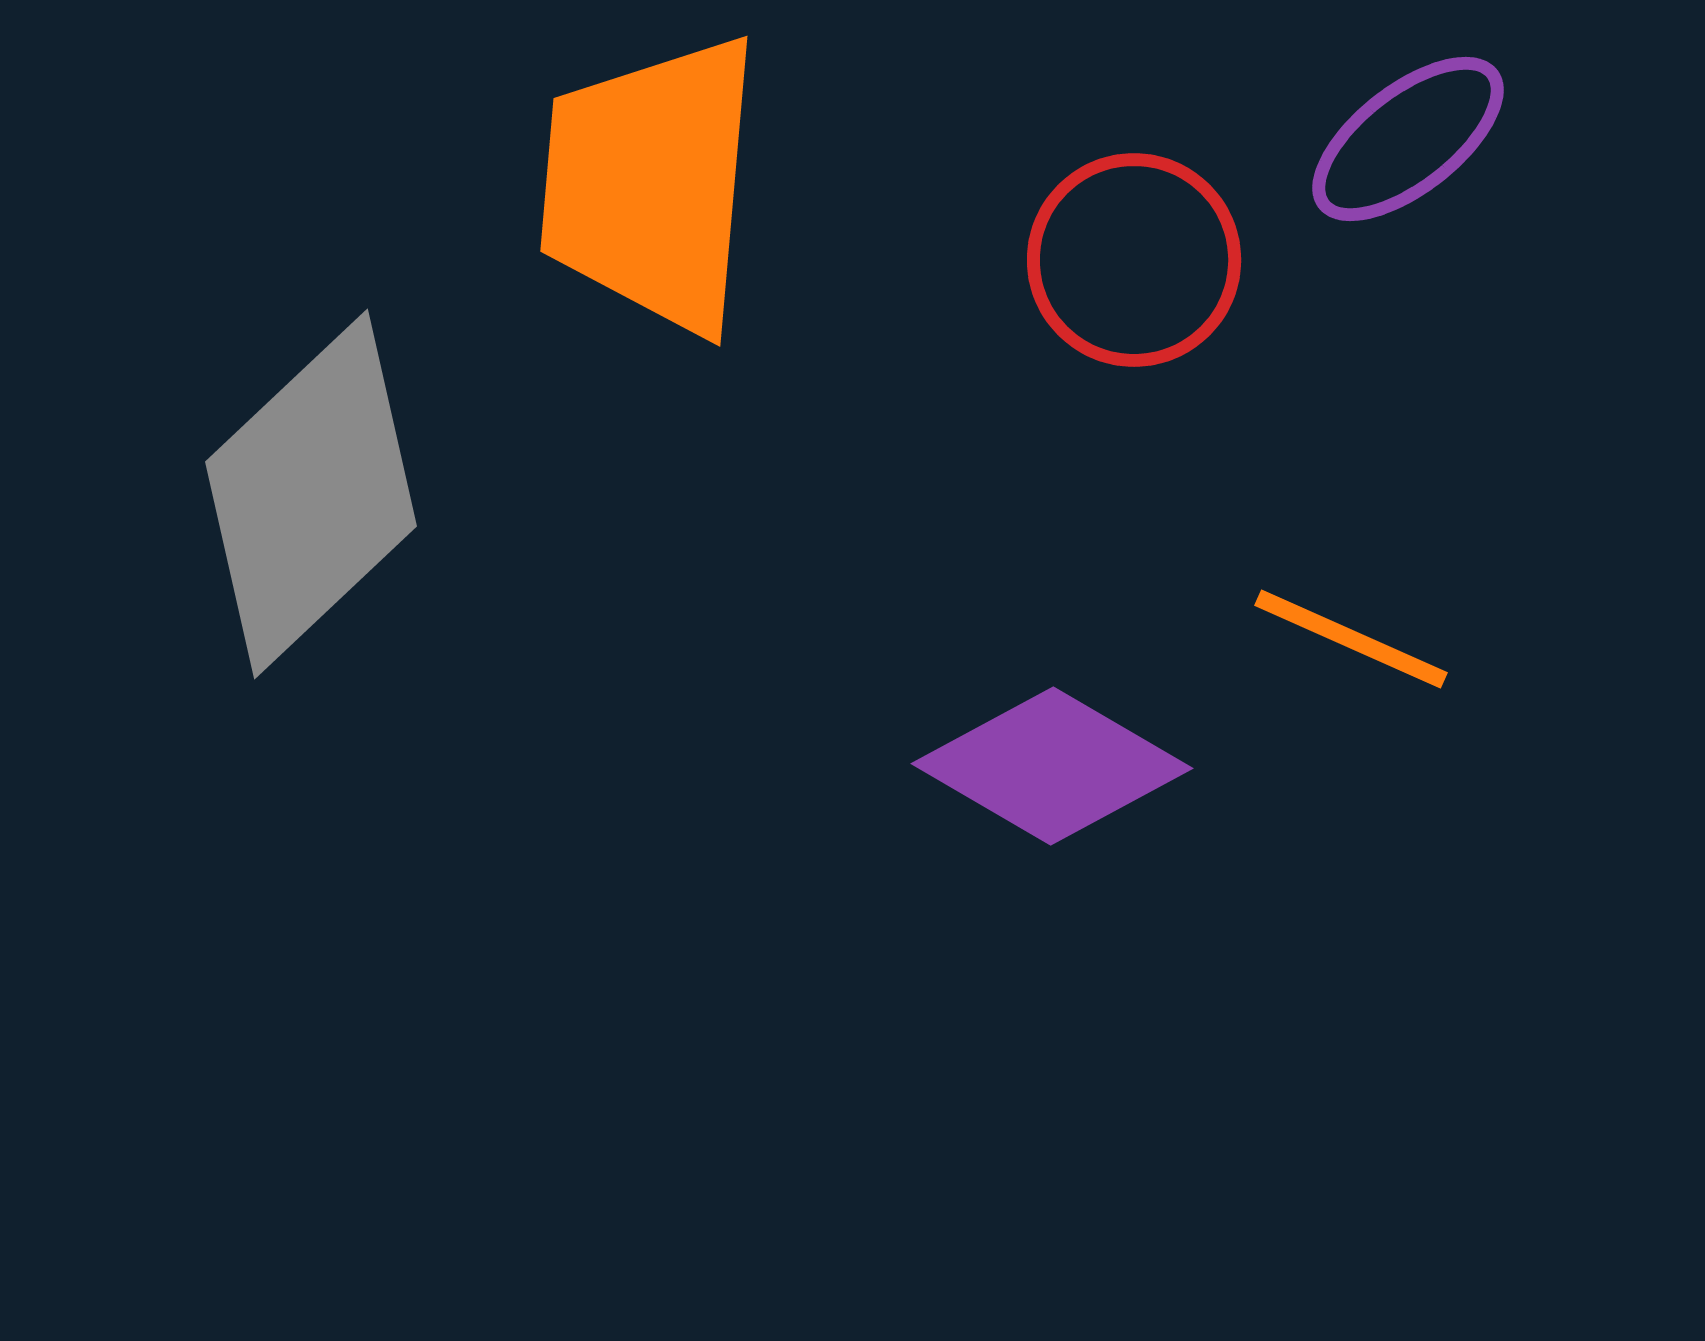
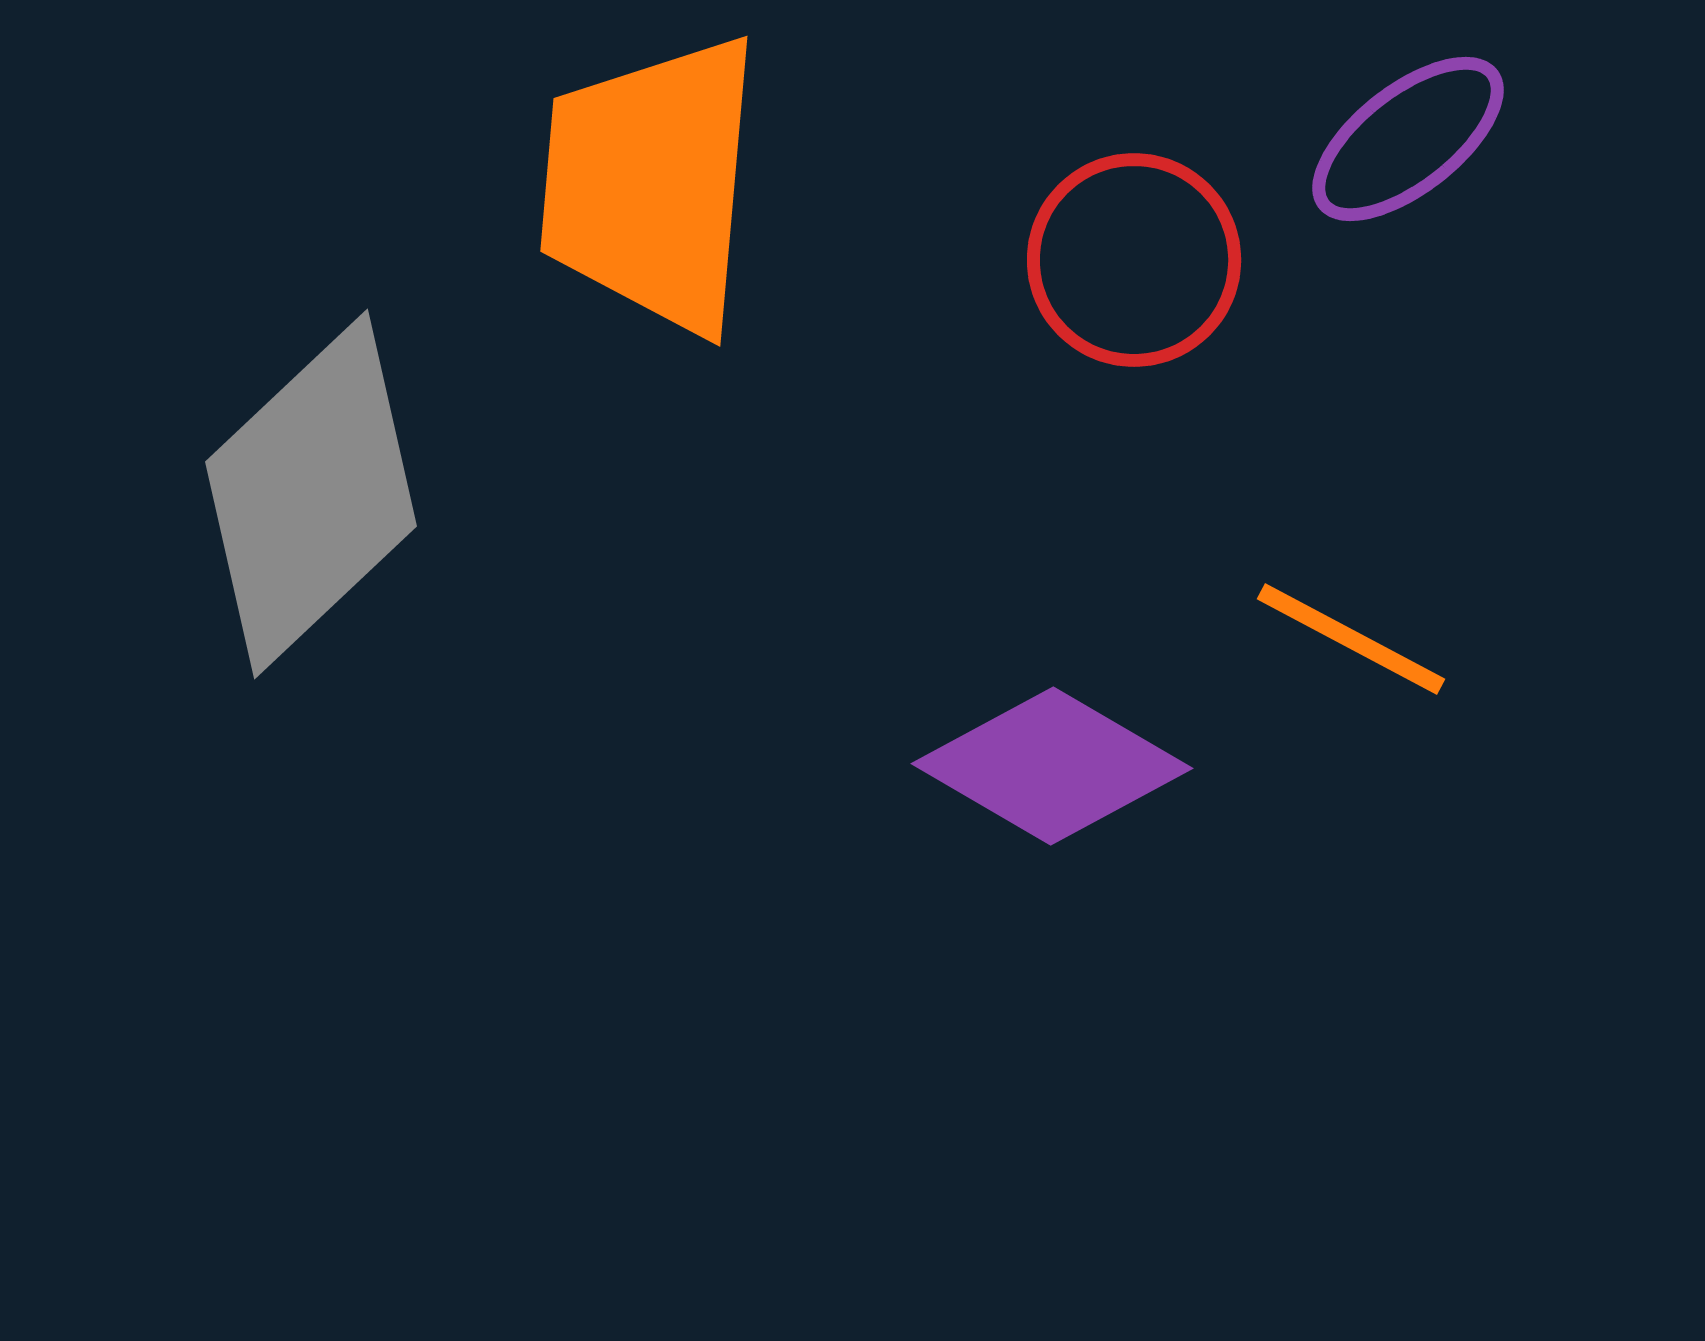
orange line: rotated 4 degrees clockwise
